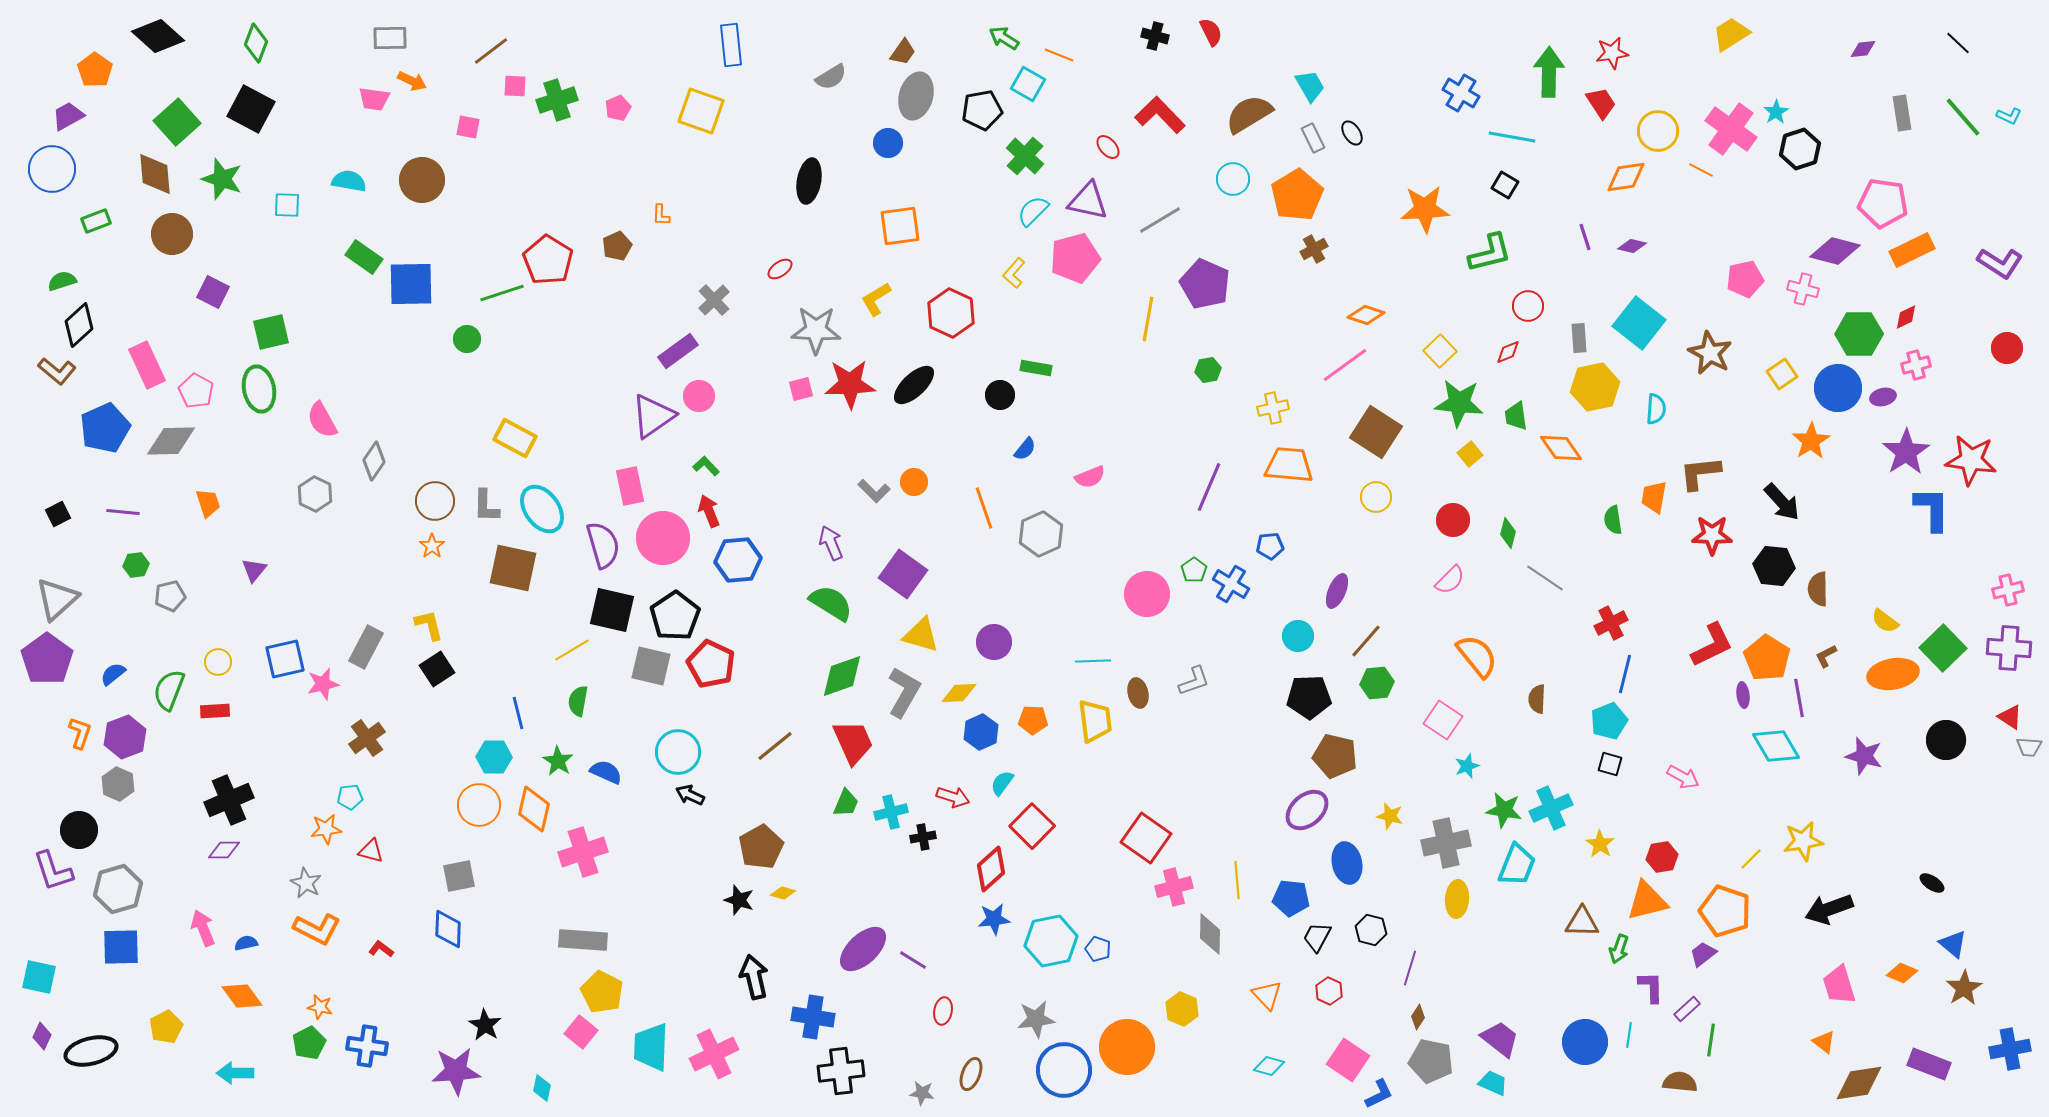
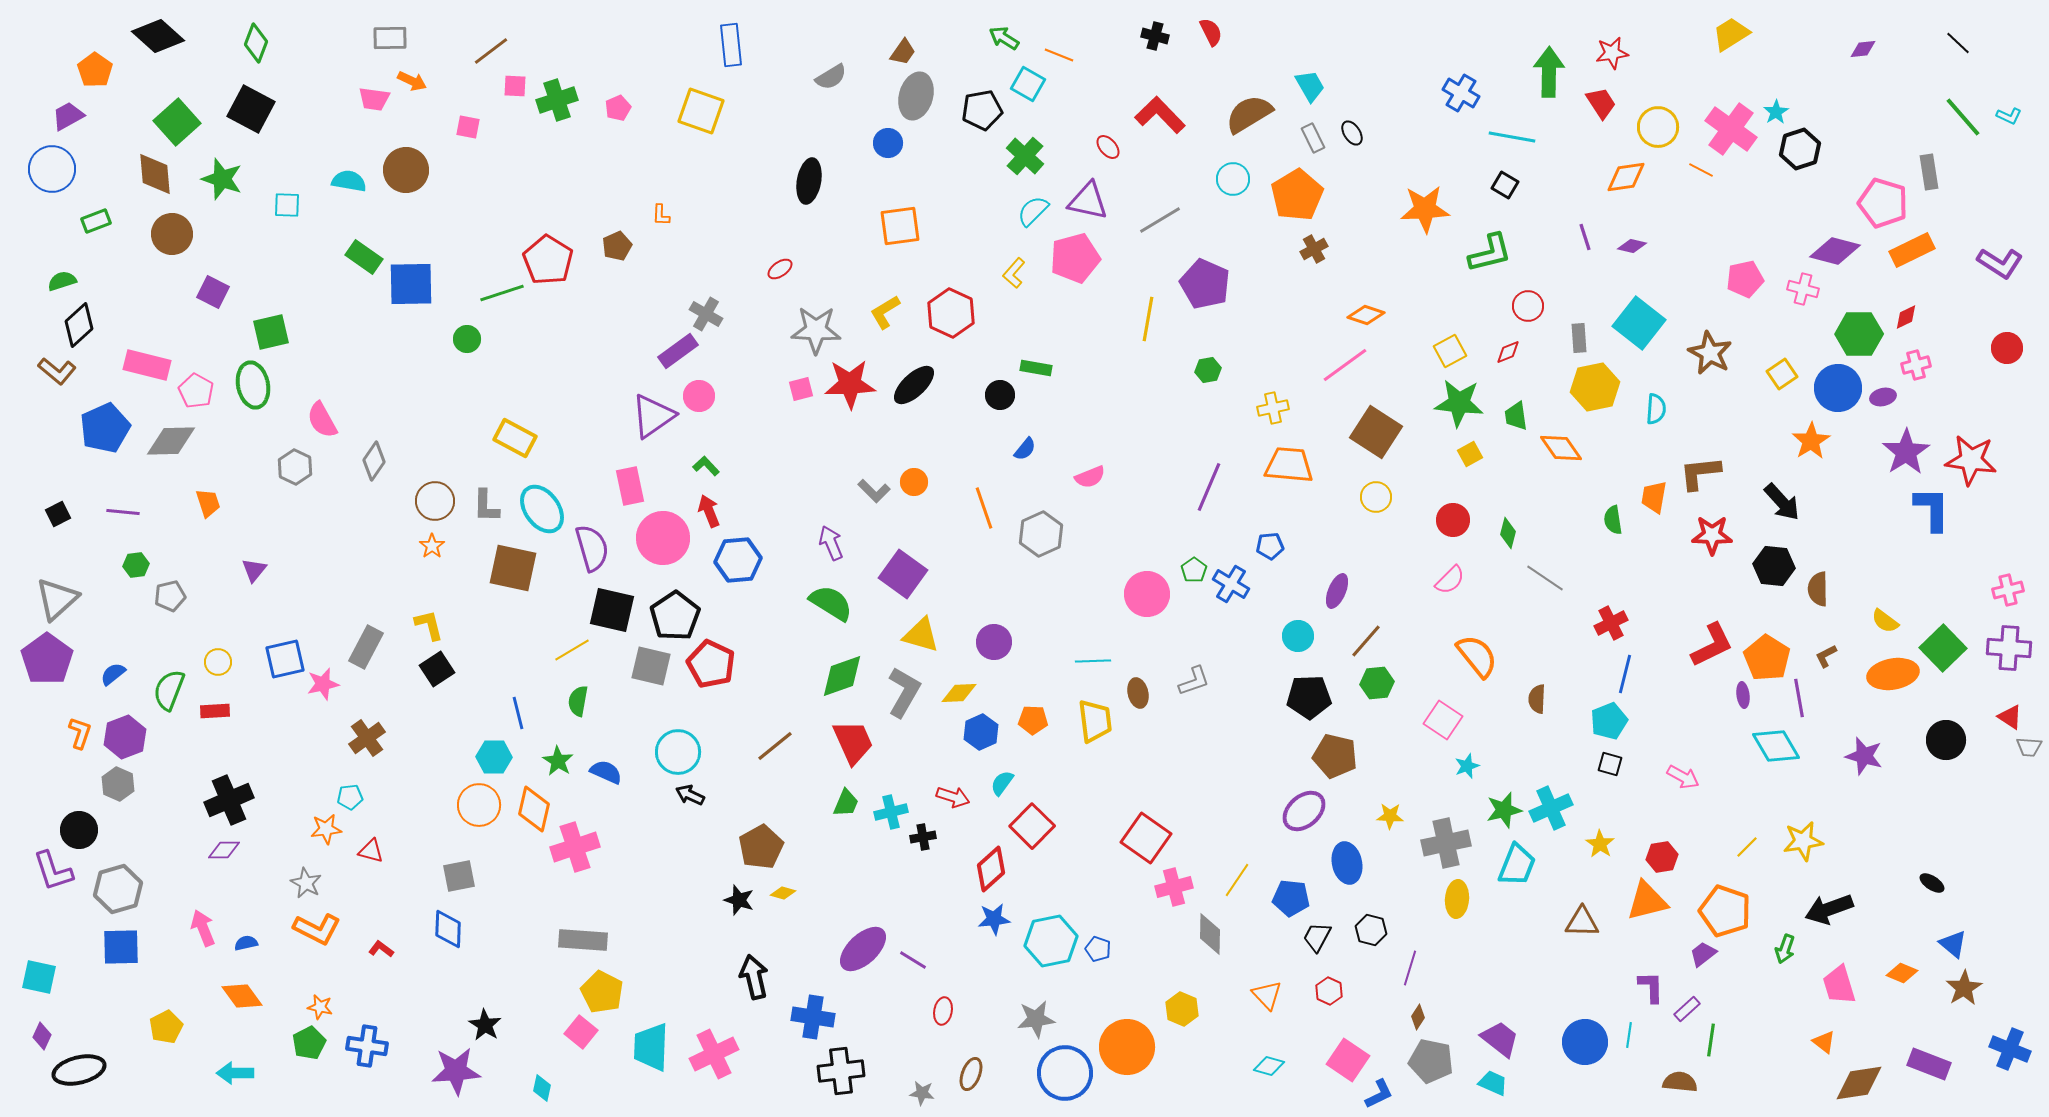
gray rectangle at (1902, 113): moved 27 px right, 59 px down
yellow circle at (1658, 131): moved 4 px up
brown circle at (422, 180): moved 16 px left, 10 px up
pink pentagon at (1883, 203): rotated 9 degrees clockwise
yellow L-shape at (876, 299): moved 9 px right, 13 px down
gray cross at (714, 300): moved 8 px left, 14 px down; rotated 16 degrees counterclockwise
yellow square at (1440, 351): moved 10 px right; rotated 16 degrees clockwise
pink rectangle at (147, 365): rotated 51 degrees counterclockwise
green ellipse at (259, 389): moved 6 px left, 4 px up
yellow square at (1470, 454): rotated 10 degrees clockwise
gray hexagon at (315, 494): moved 20 px left, 27 px up
purple semicircle at (603, 545): moved 11 px left, 3 px down
purple ellipse at (1307, 810): moved 3 px left, 1 px down
green star at (1504, 810): rotated 24 degrees counterclockwise
yellow star at (1390, 816): rotated 12 degrees counterclockwise
pink cross at (583, 852): moved 8 px left, 5 px up
yellow line at (1751, 859): moved 4 px left, 12 px up
yellow line at (1237, 880): rotated 39 degrees clockwise
green arrow at (1619, 949): moved 166 px right
blue cross at (2010, 1049): rotated 33 degrees clockwise
black ellipse at (91, 1051): moved 12 px left, 19 px down
blue circle at (1064, 1070): moved 1 px right, 3 px down
